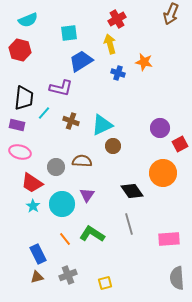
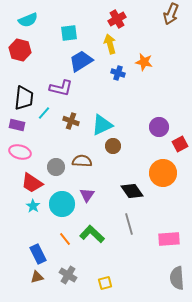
purple circle: moved 1 px left, 1 px up
green L-shape: rotated 10 degrees clockwise
gray cross: rotated 36 degrees counterclockwise
